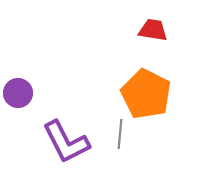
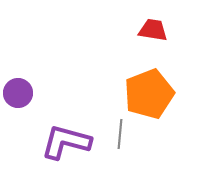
orange pentagon: moved 3 px right; rotated 24 degrees clockwise
purple L-shape: rotated 132 degrees clockwise
